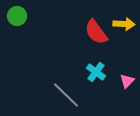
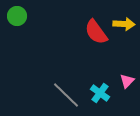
cyan cross: moved 4 px right, 21 px down
